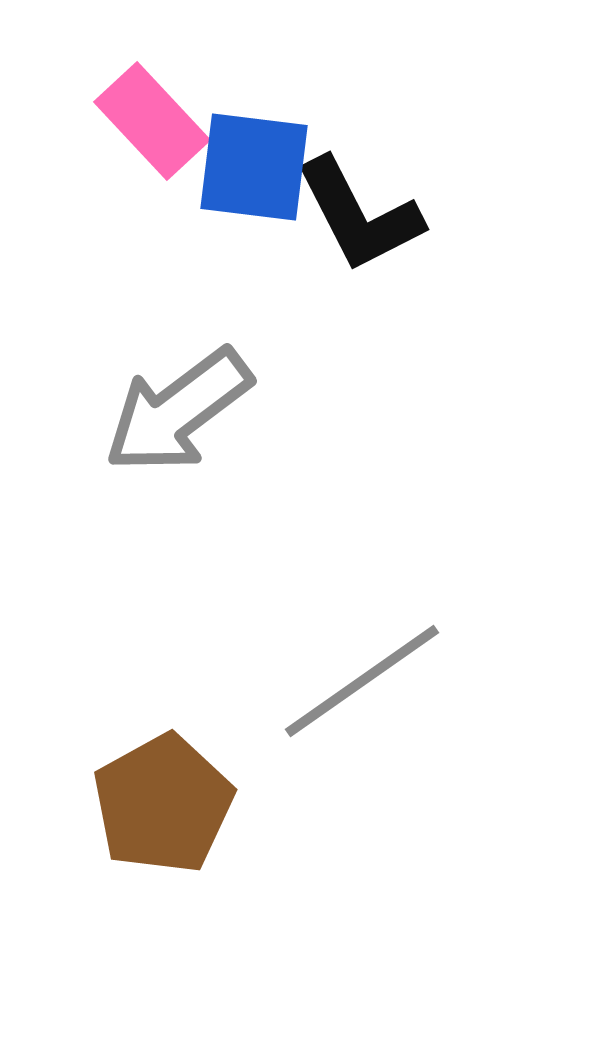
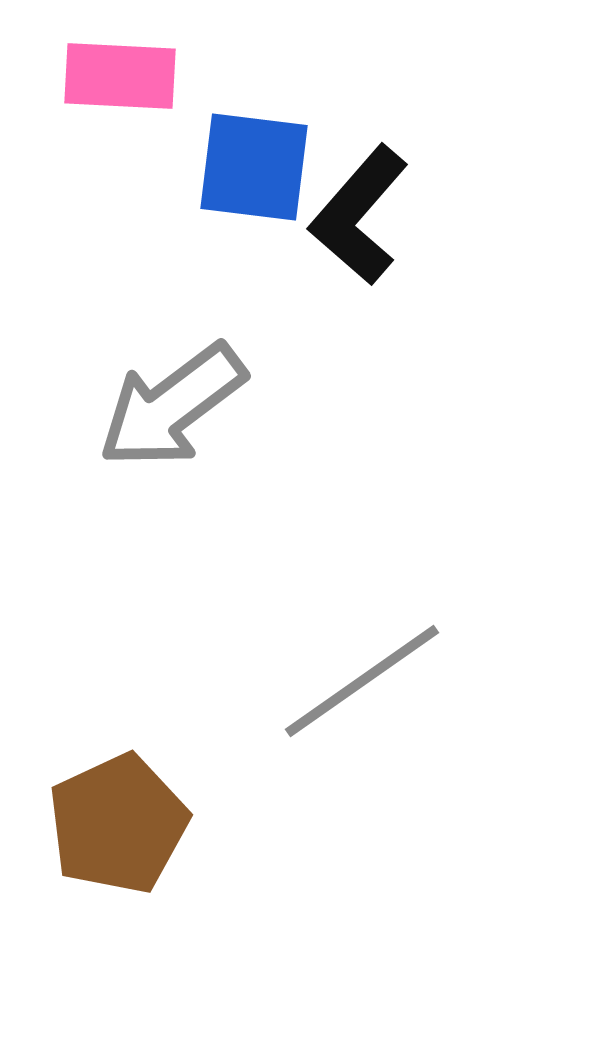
pink rectangle: moved 32 px left, 45 px up; rotated 44 degrees counterclockwise
black L-shape: rotated 68 degrees clockwise
gray arrow: moved 6 px left, 5 px up
brown pentagon: moved 45 px left, 20 px down; rotated 4 degrees clockwise
